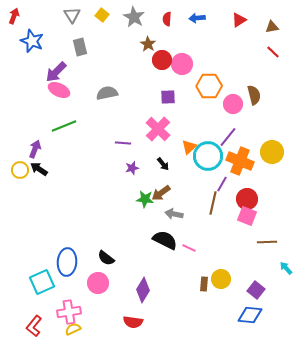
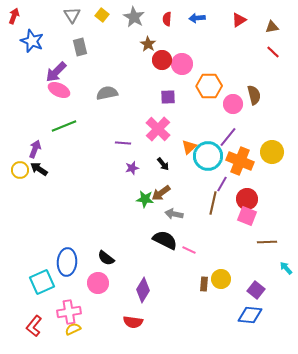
pink line at (189, 248): moved 2 px down
